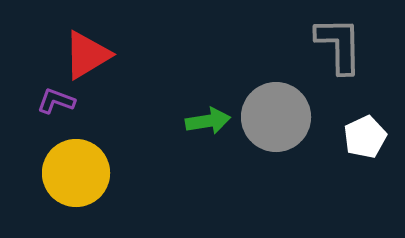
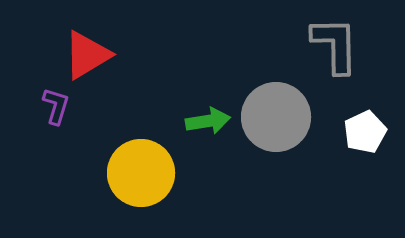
gray L-shape: moved 4 px left
purple L-shape: moved 5 px down; rotated 87 degrees clockwise
white pentagon: moved 5 px up
yellow circle: moved 65 px right
